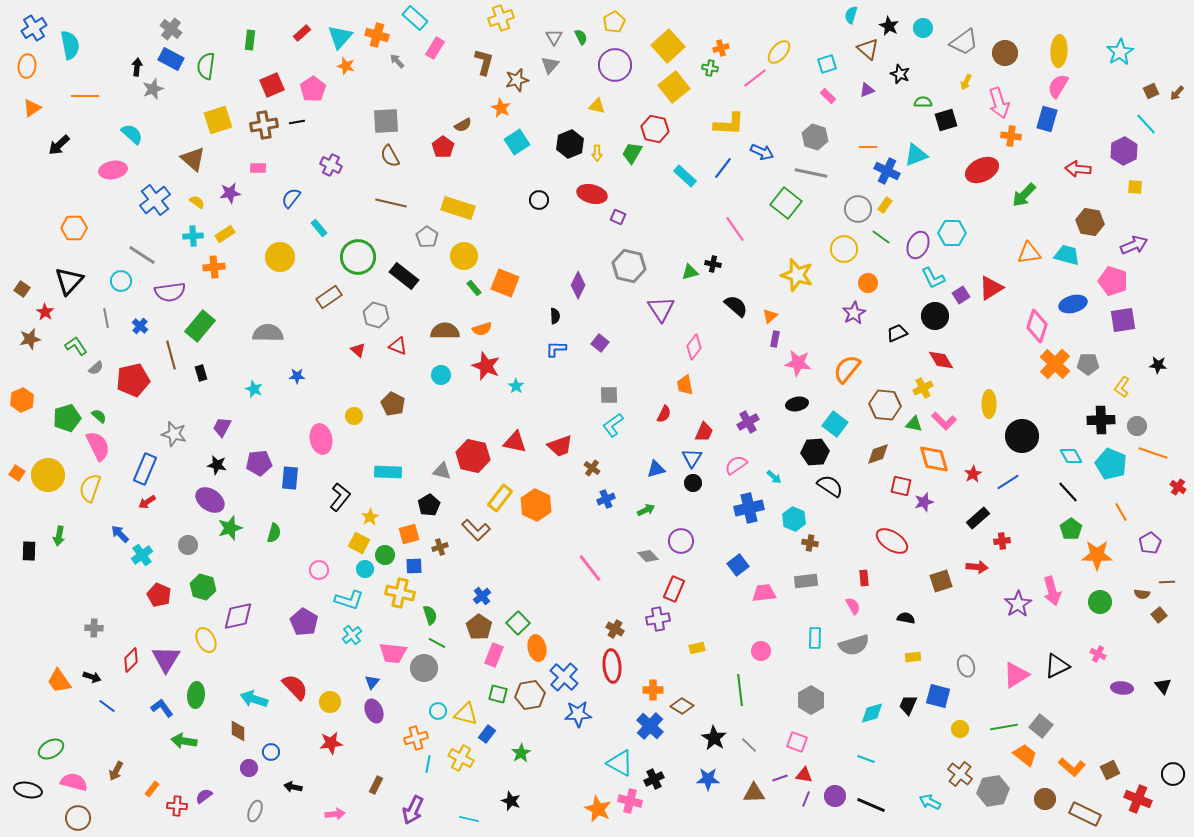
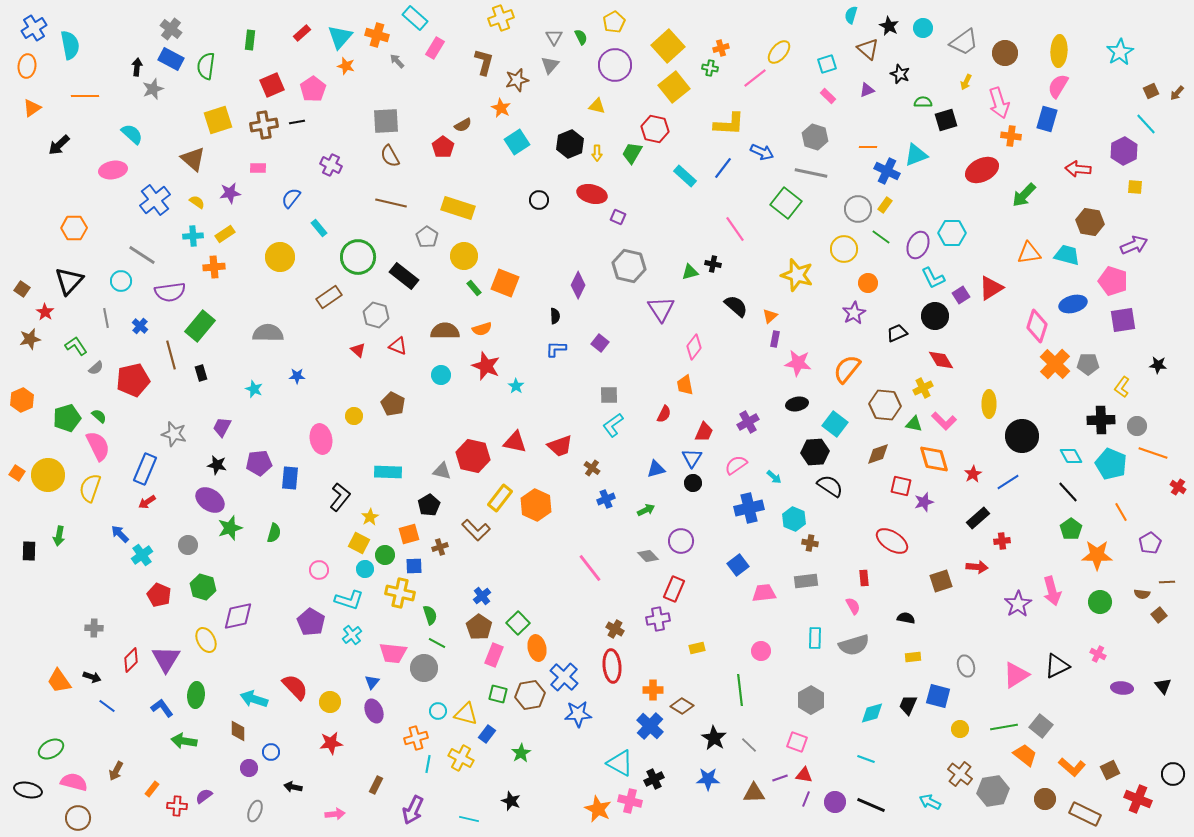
purple pentagon at (304, 622): moved 7 px right
purple circle at (835, 796): moved 6 px down
